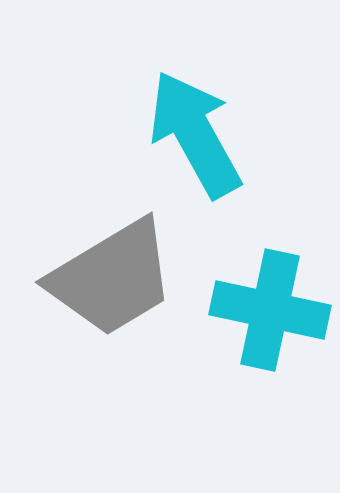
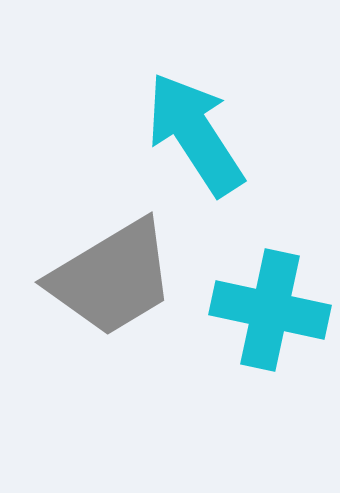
cyan arrow: rotated 4 degrees counterclockwise
